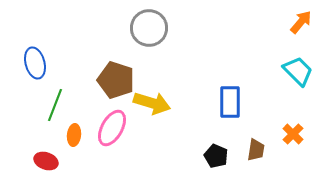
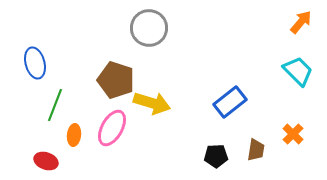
blue rectangle: rotated 52 degrees clockwise
black pentagon: rotated 25 degrees counterclockwise
